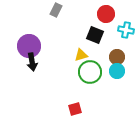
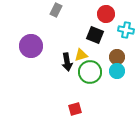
purple circle: moved 2 px right
black arrow: moved 35 px right
